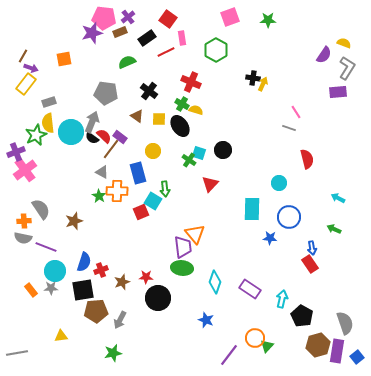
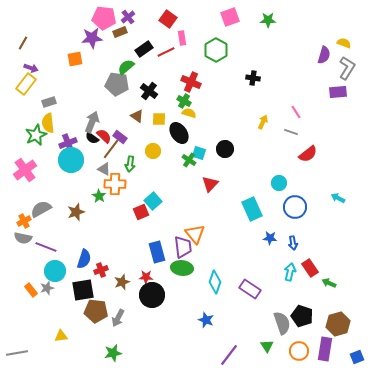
purple star at (92, 33): moved 5 px down; rotated 10 degrees clockwise
black rectangle at (147, 38): moved 3 px left, 11 px down
purple semicircle at (324, 55): rotated 18 degrees counterclockwise
brown line at (23, 56): moved 13 px up
orange square at (64, 59): moved 11 px right
green semicircle at (127, 62): moved 1 px left, 5 px down; rotated 18 degrees counterclockwise
yellow arrow at (263, 84): moved 38 px down
gray pentagon at (106, 93): moved 11 px right, 9 px up
green cross at (182, 104): moved 2 px right, 3 px up
yellow semicircle at (196, 110): moved 7 px left, 3 px down
black ellipse at (180, 126): moved 1 px left, 7 px down
gray line at (289, 128): moved 2 px right, 4 px down
cyan circle at (71, 132): moved 28 px down
black circle at (223, 150): moved 2 px right, 1 px up
purple cross at (16, 152): moved 52 px right, 9 px up
red semicircle at (307, 159): moved 1 px right, 5 px up; rotated 66 degrees clockwise
gray triangle at (102, 172): moved 2 px right, 3 px up
blue rectangle at (138, 173): moved 19 px right, 79 px down
green arrow at (165, 189): moved 35 px left, 25 px up; rotated 14 degrees clockwise
orange cross at (117, 191): moved 2 px left, 7 px up
cyan square at (153, 201): rotated 18 degrees clockwise
gray semicircle at (41, 209): rotated 85 degrees counterclockwise
cyan rectangle at (252, 209): rotated 25 degrees counterclockwise
blue circle at (289, 217): moved 6 px right, 10 px up
orange cross at (24, 221): rotated 24 degrees counterclockwise
brown star at (74, 221): moved 2 px right, 9 px up
green arrow at (334, 229): moved 5 px left, 54 px down
blue arrow at (312, 248): moved 19 px left, 5 px up
blue semicircle at (84, 262): moved 3 px up
red rectangle at (310, 264): moved 4 px down
gray star at (51, 288): moved 4 px left; rotated 16 degrees counterclockwise
black circle at (158, 298): moved 6 px left, 3 px up
cyan arrow at (282, 299): moved 8 px right, 27 px up
brown pentagon at (96, 311): rotated 10 degrees clockwise
black pentagon at (302, 316): rotated 10 degrees counterclockwise
gray arrow at (120, 320): moved 2 px left, 2 px up
gray semicircle at (345, 323): moved 63 px left
orange circle at (255, 338): moved 44 px right, 13 px down
brown hexagon at (318, 345): moved 20 px right, 21 px up
green triangle at (267, 346): rotated 16 degrees counterclockwise
purple rectangle at (337, 351): moved 12 px left, 2 px up
blue square at (357, 357): rotated 16 degrees clockwise
